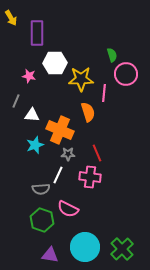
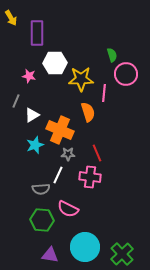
white triangle: rotated 35 degrees counterclockwise
green hexagon: rotated 15 degrees counterclockwise
green cross: moved 5 px down
